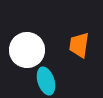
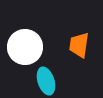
white circle: moved 2 px left, 3 px up
